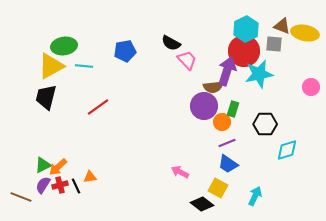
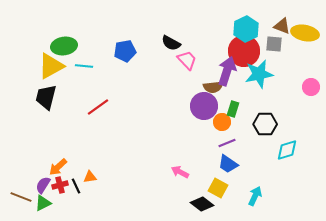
green triangle: moved 38 px down
